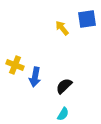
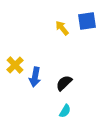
blue square: moved 2 px down
yellow cross: rotated 24 degrees clockwise
black semicircle: moved 3 px up
cyan semicircle: moved 2 px right, 3 px up
